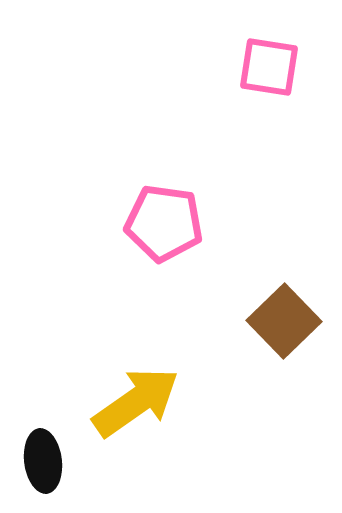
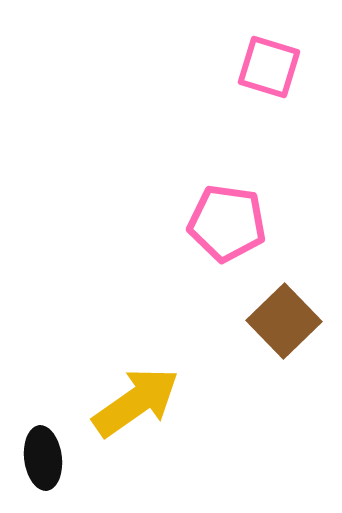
pink square: rotated 8 degrees clockwise
pink pentagon: moved 63 px right
black ellipse: moved 3 px up
